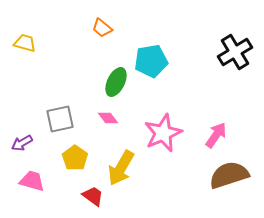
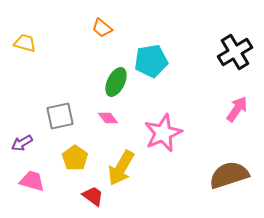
gray square: moved 3 px up
pink arrow: moved 21 px right, 26 px up
